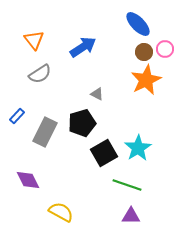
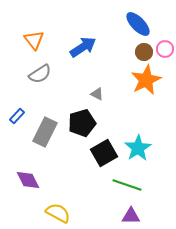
yellow semicircle: moved 3 px left, 1 px down
